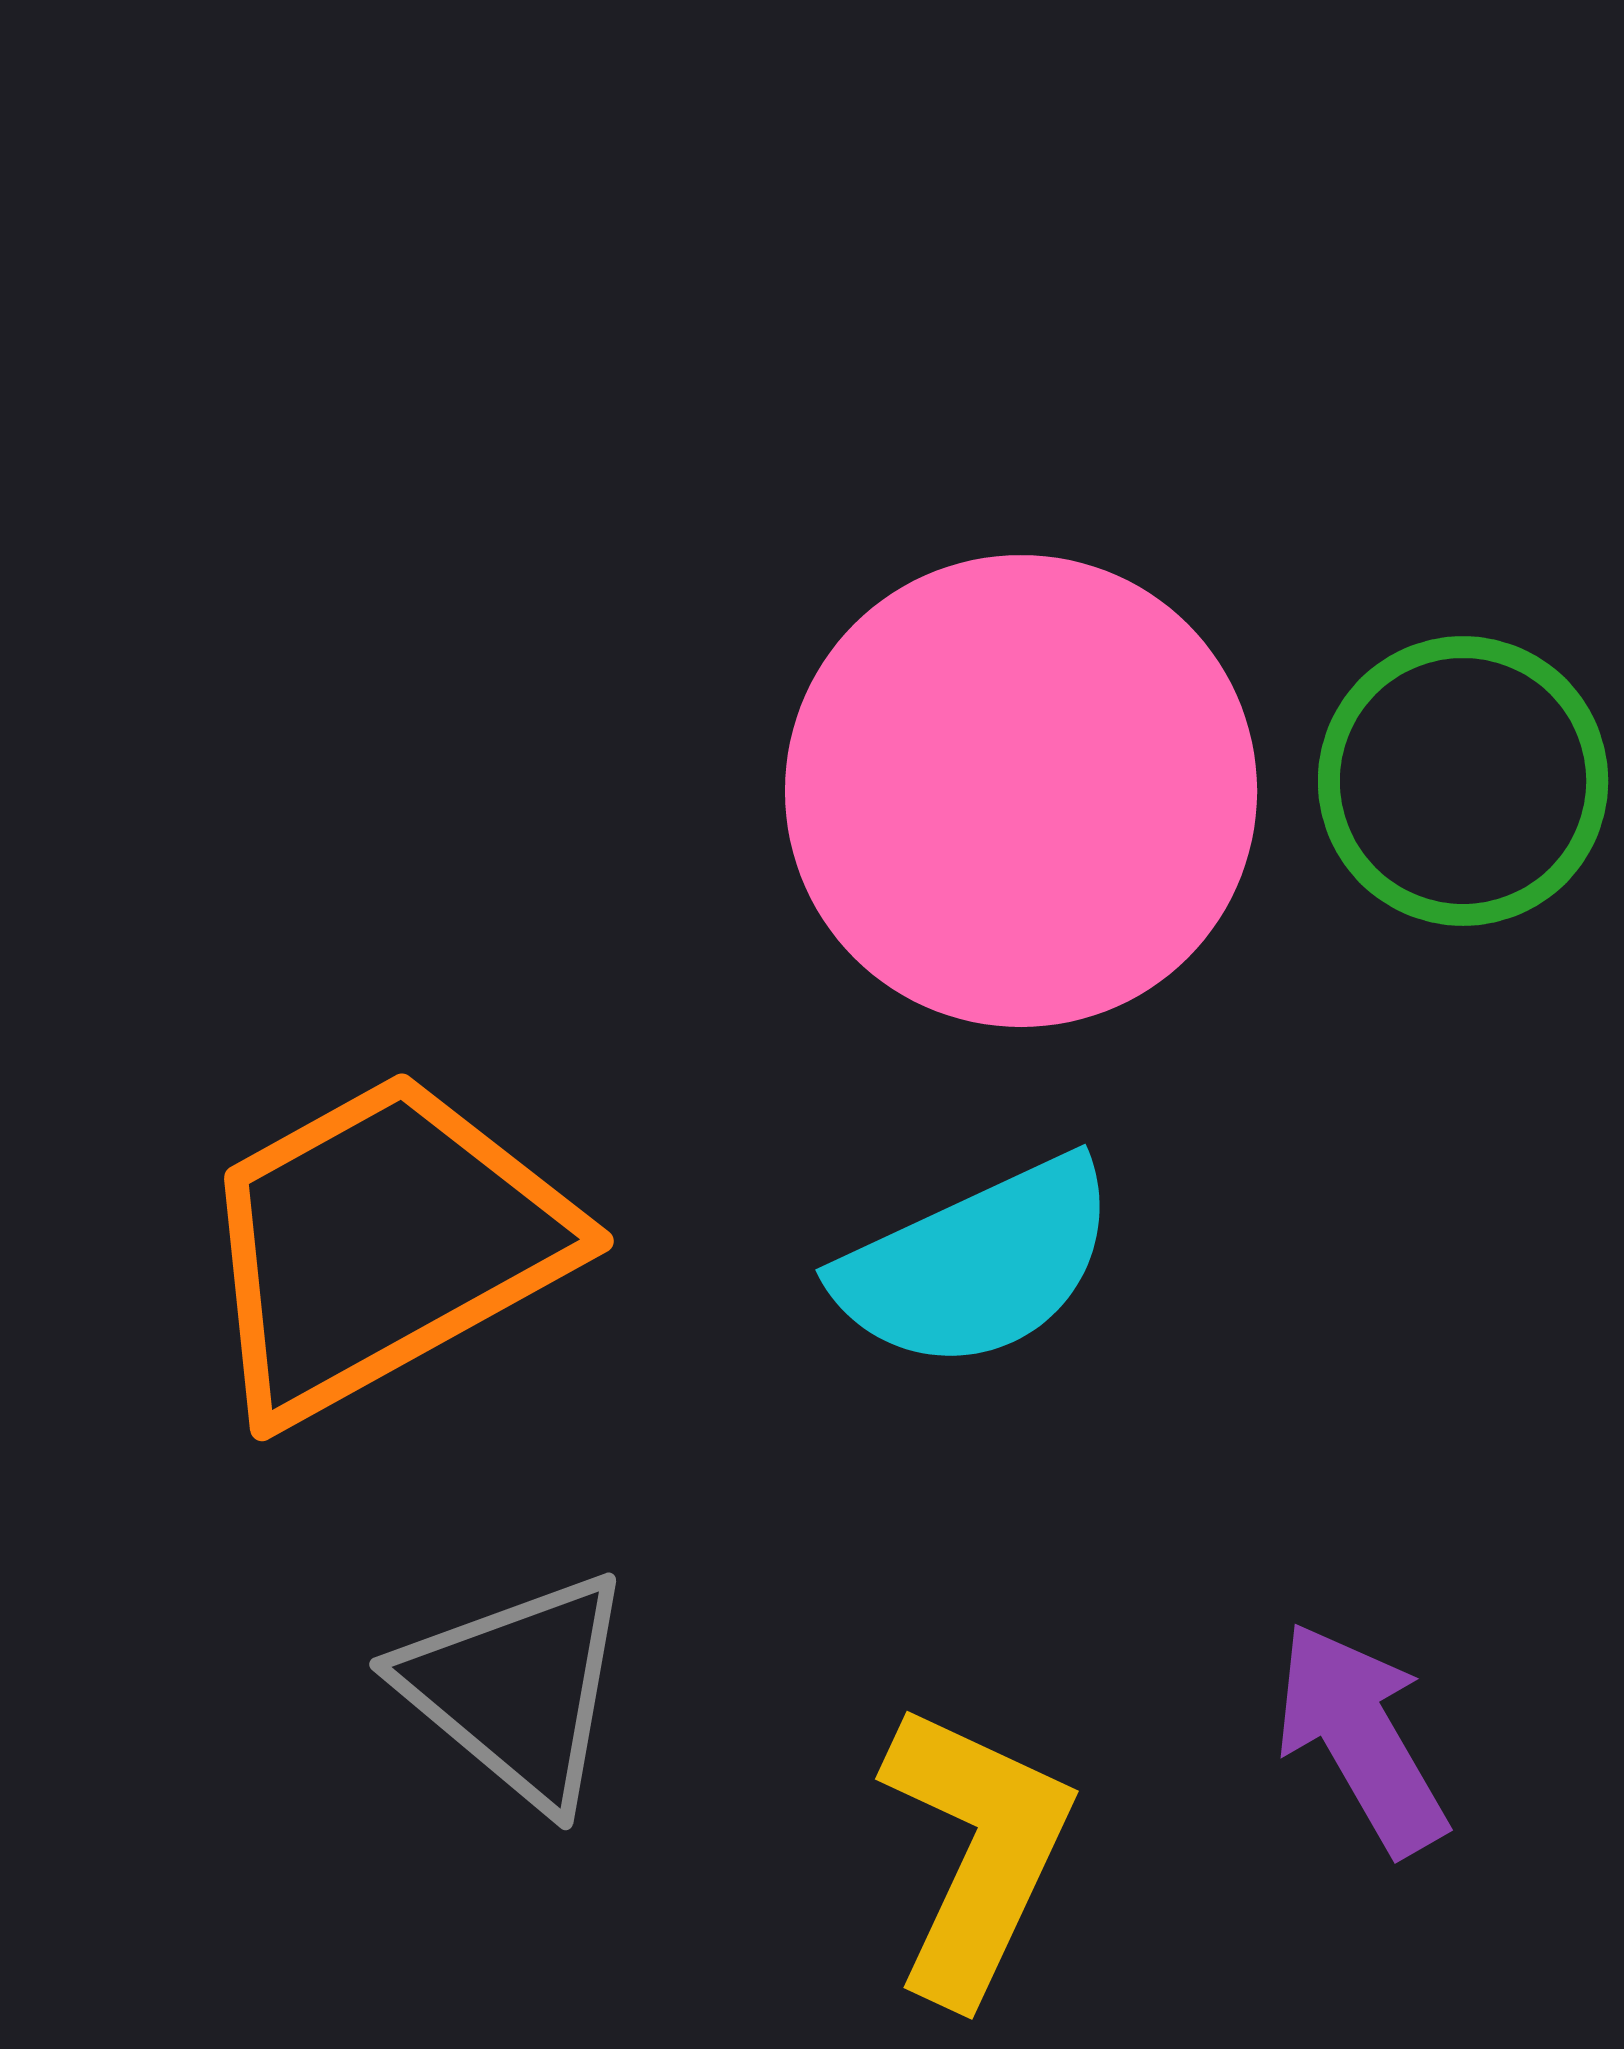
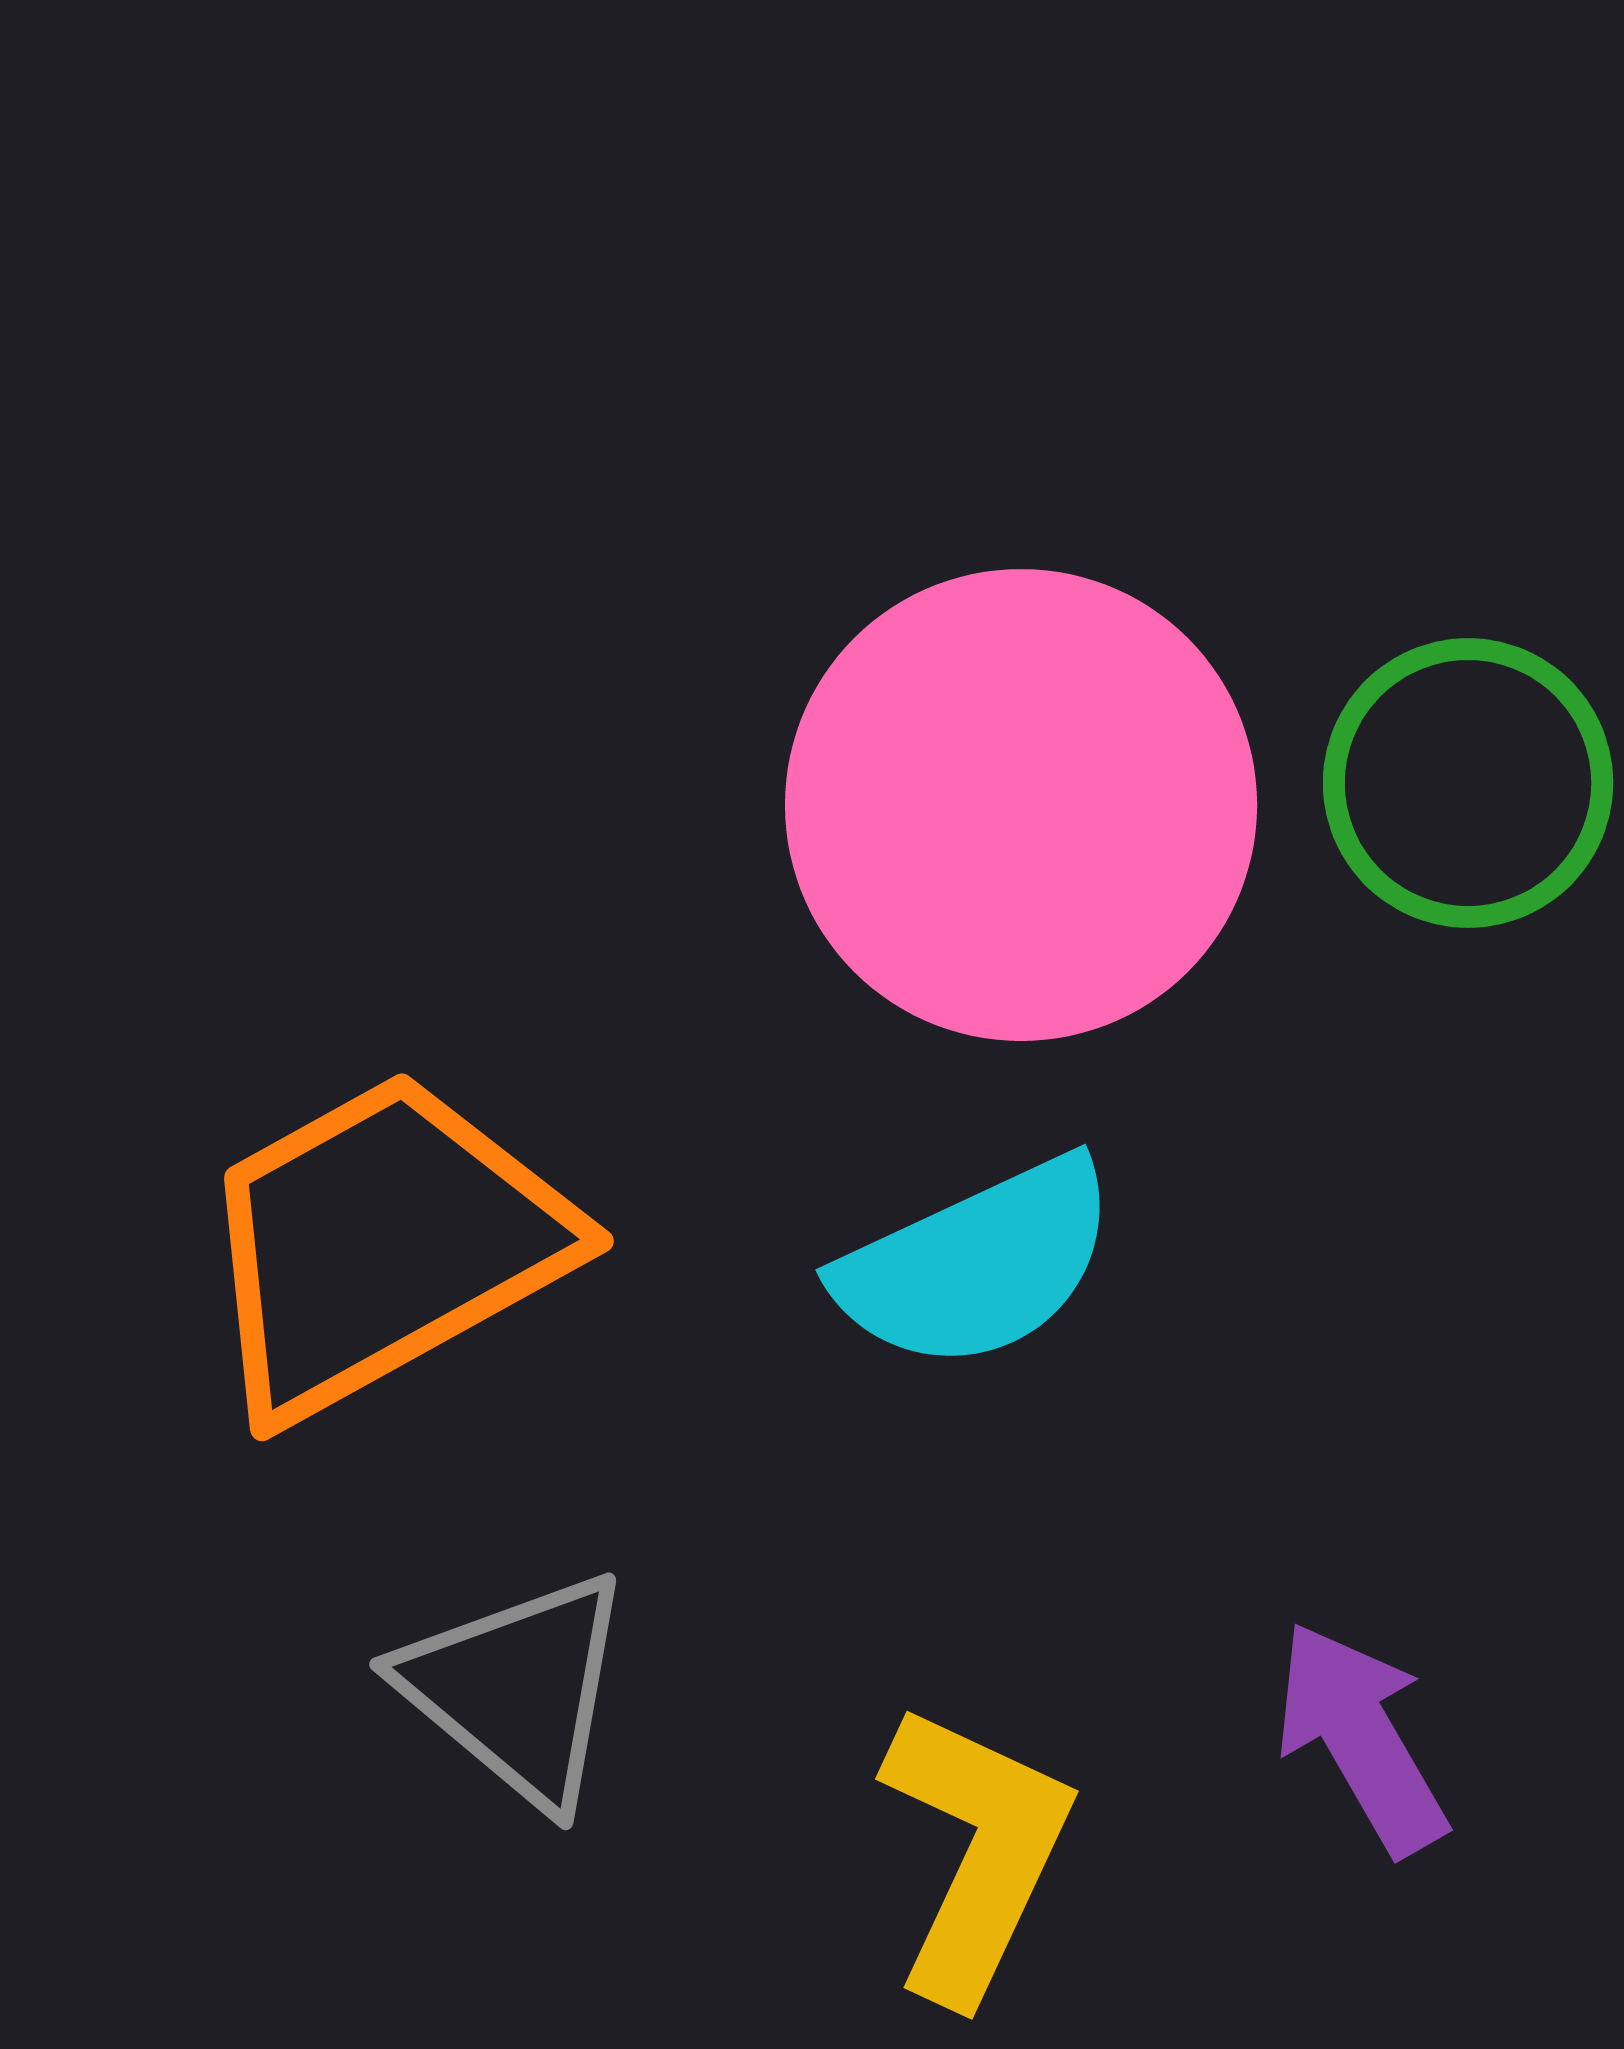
green circle: moved 5 px right, 2 px down
pink circle: moved 14 px down
